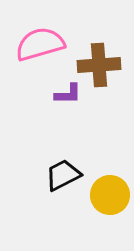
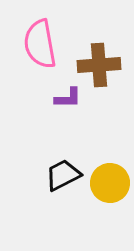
pink semicircle: rotated 84 degrees counterclockwise
purple L-shape: moved 4 px down
yellow circle: moved 12 px up
